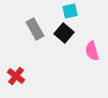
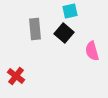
gray rectangle: rotated 25 degrees clockwise
